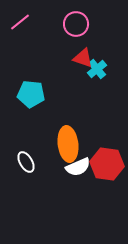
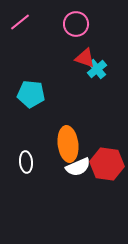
red triangle: moved 2 px right
white ellipse: rotated 25 degrees clockwise
